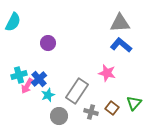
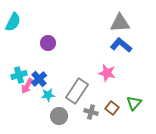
cyan star: rotated 16 degrees clockwise
